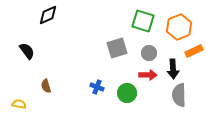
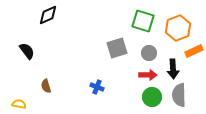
orange hexagon: moved 1 px left, 1 px down
green circle: moved 25 px right, 4 px down
